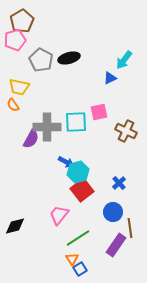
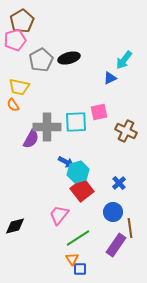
gray pentagon: rotated 15 degrees clockwise
blue square: rotated 32 degrees clockwise
